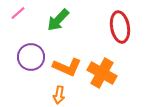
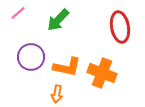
orange L-shape: rotated 12 degrees counterclockwise
orange cross: rotated 8 degrees counterclockwise
orange arrow: moved 2 px left, 1 px up
